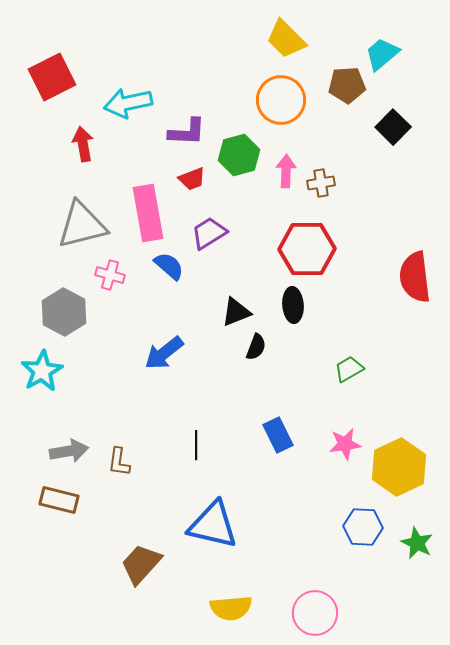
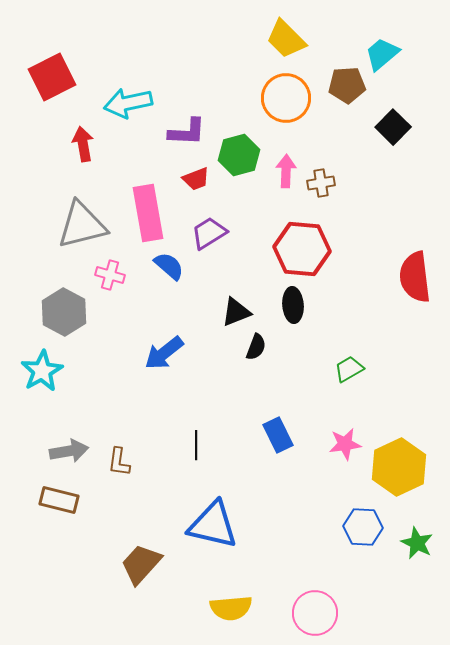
orange circle: moved 5 px right, 2 px up
red trapezoid: moved 4 px right
red hexagon: moved 5 px left; rotated 6 degrees clockwise
